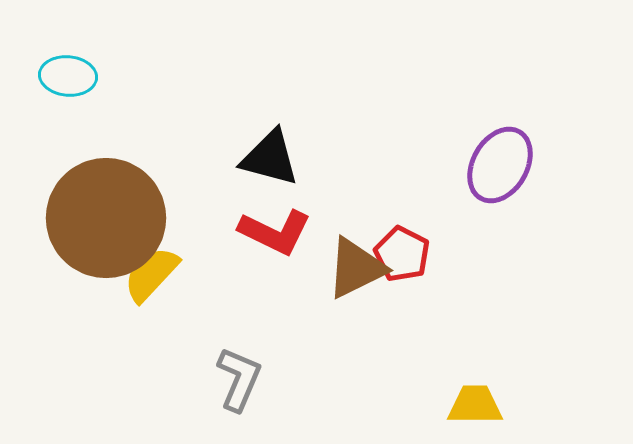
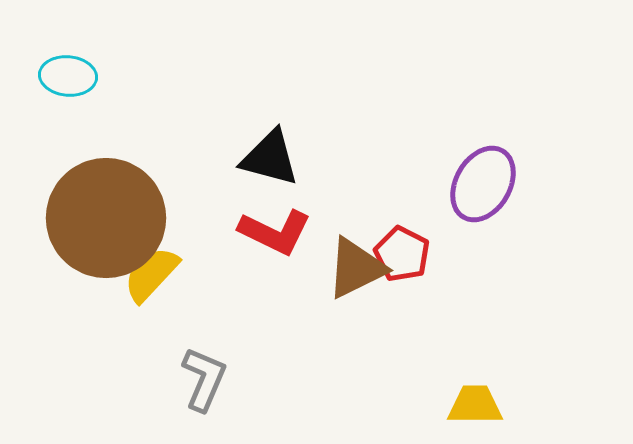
purple ellipse: moved 17 px left, 19 px down
gray L-shape: moved 35 px left
